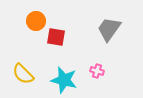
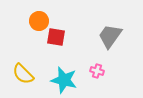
orange circle: moved 3 px right
gray trapezoid: moved 1 px right, 7 px down
